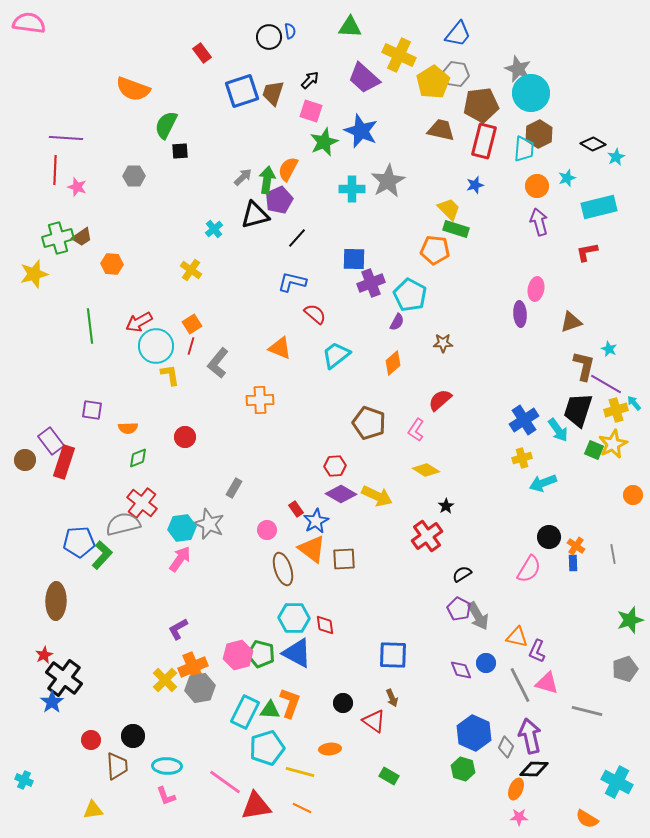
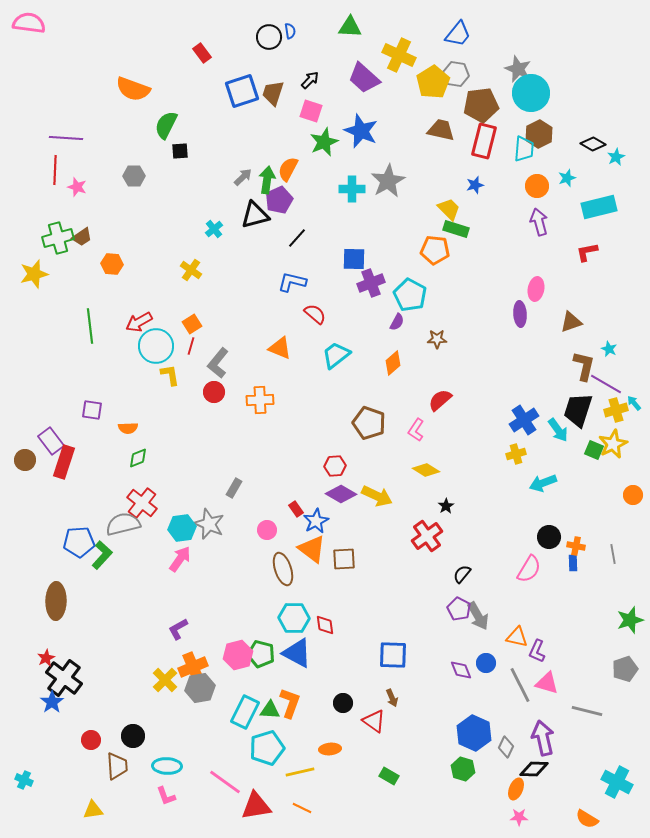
brown star at (443, 343): moved 6 px left, 4 px up
red circle at (185, 437): moved 29 px right, 45 px up
yellow cross at (522, 458): moved 6 px left, 4 px up
orange cross at (576, 546): rotated 24 degrees counterclockwise
black semicircle at (462, 574): rotated 18 degrees counterclockwise
red star at (44, 655): moved 2 px right, 3 px down
purple arrow at (530, 736): moved 13 px right, 2 px down
yellow line at (300, 772): rotated 28 degrees counterclockwise
